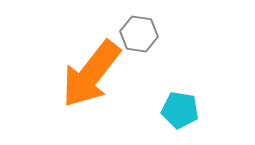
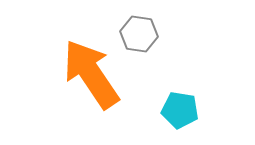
orange arrow: rotated 108 degrees clockwise
